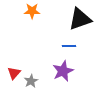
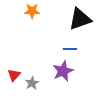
blue line: moved 1 px right, 3 px down
red triangle: moved 2 px down
gray star: moved 1 px right, 2 px down
